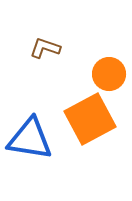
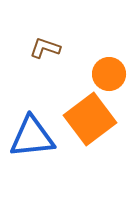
orange square: rotated 9 degrees counterclockwise
blue triangle: moved 2 px right, 2 px up; rotated 15 degrees counterclockwise
